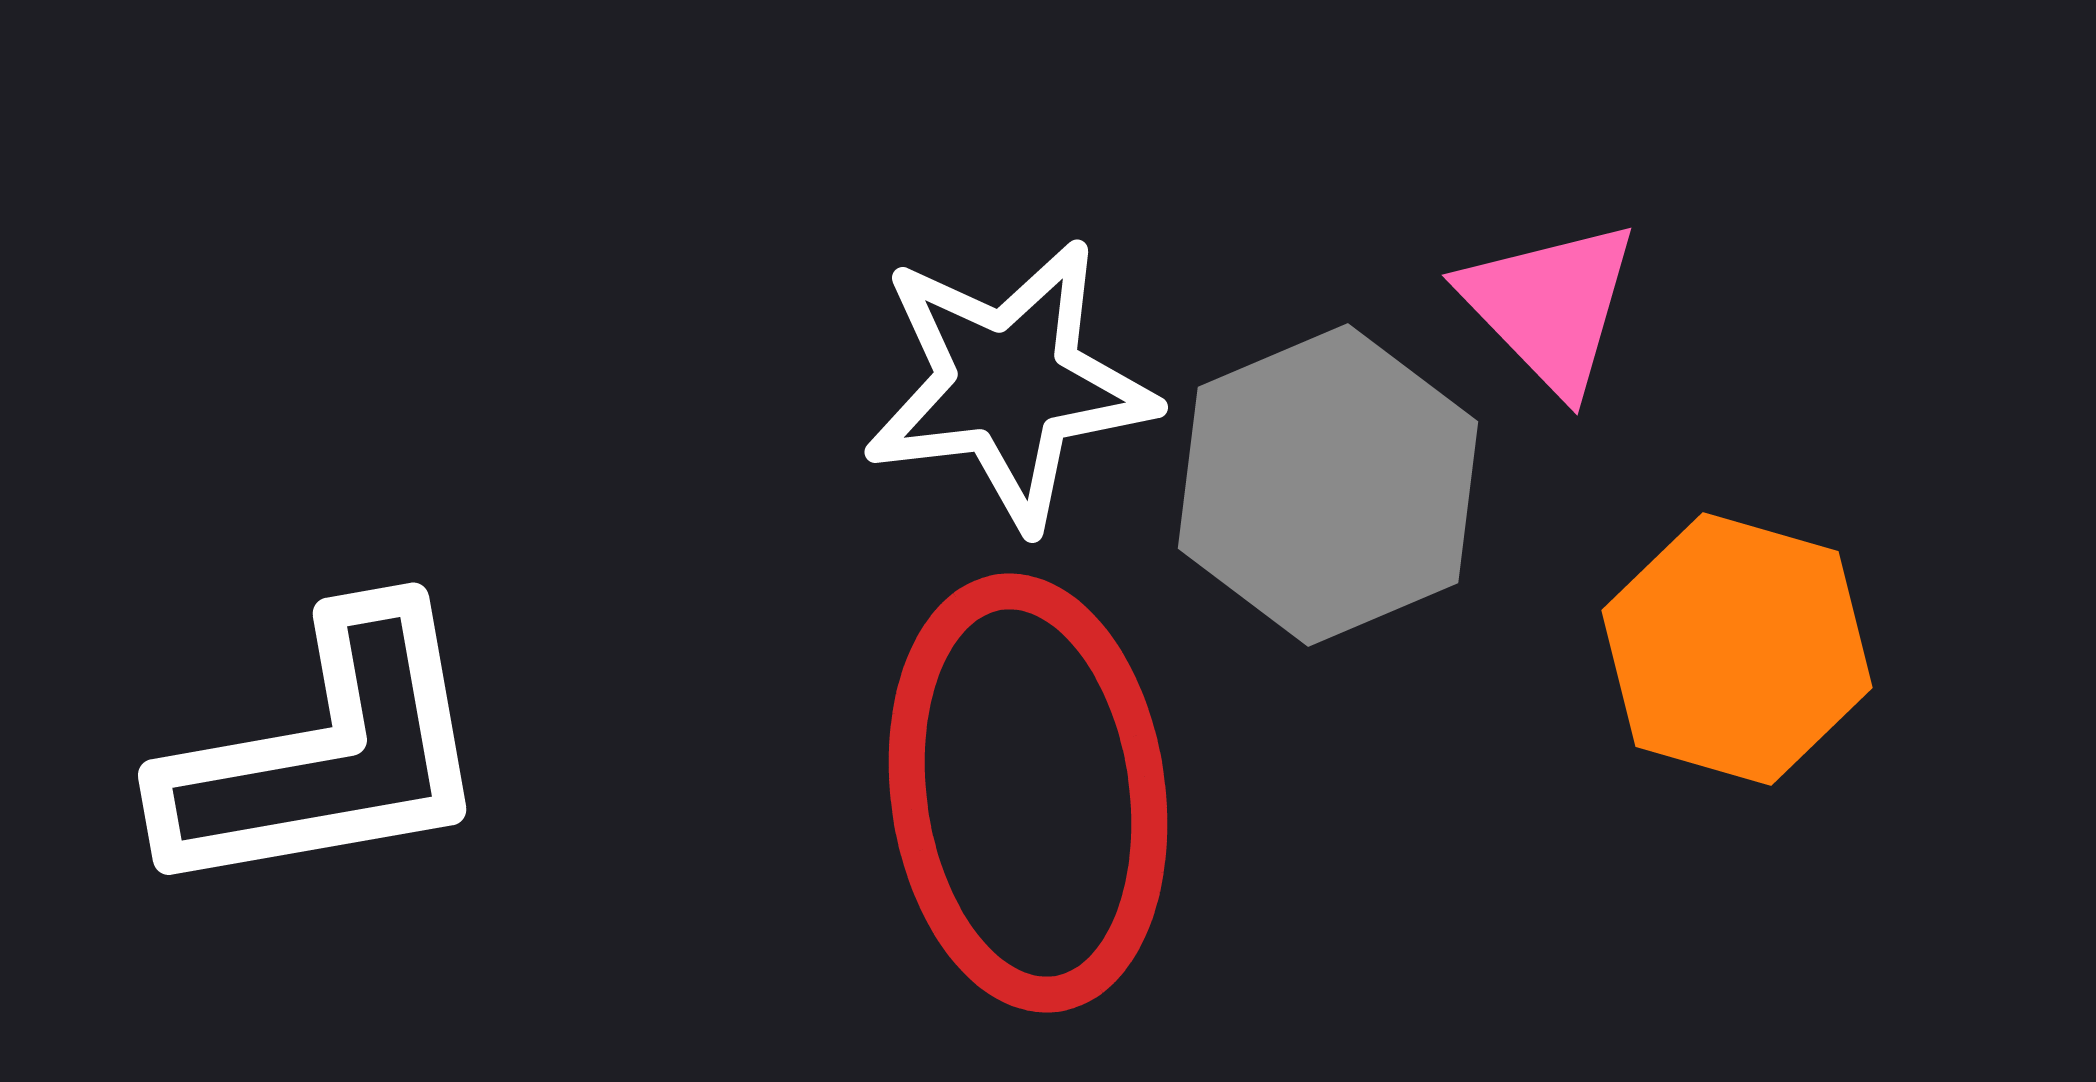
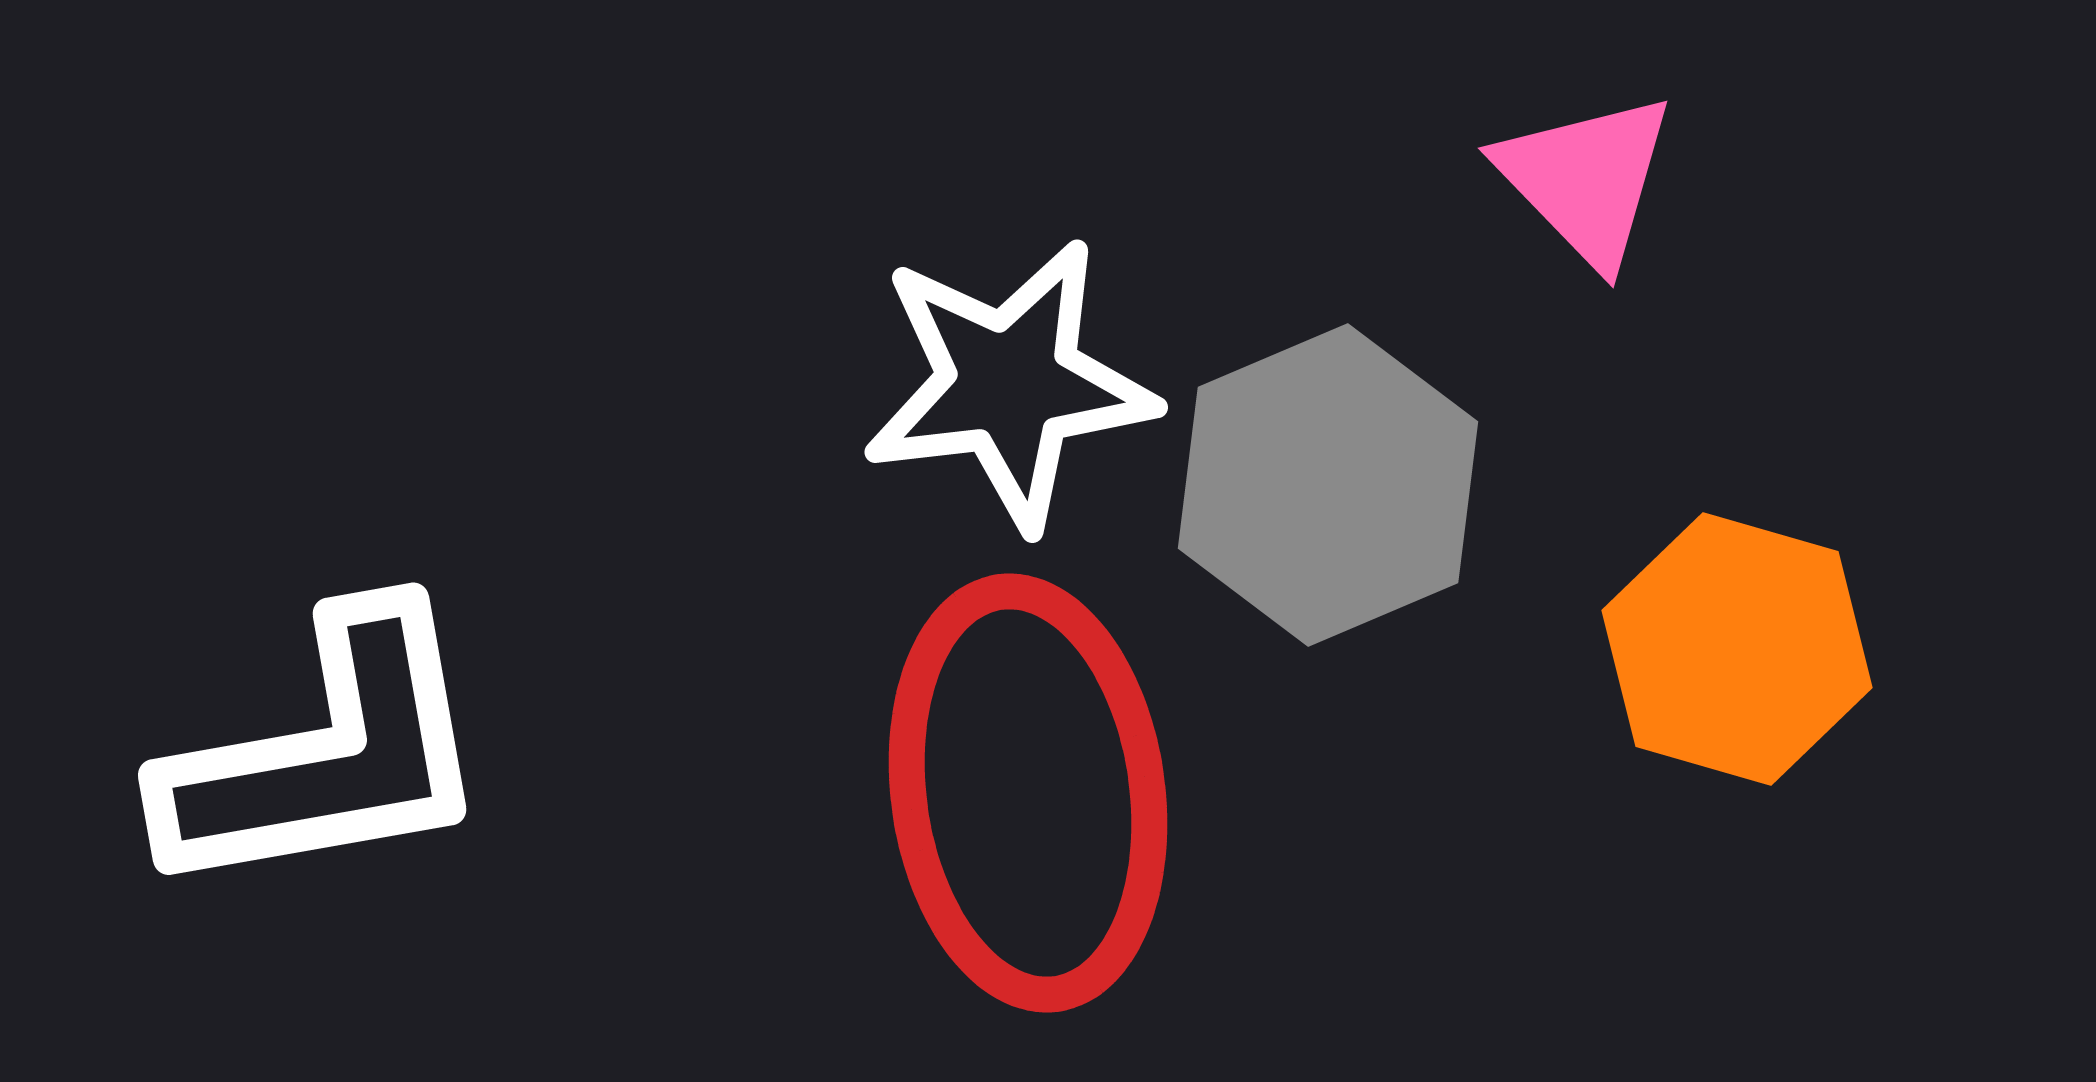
pink triangle: moved 36 px right, 127 px up
